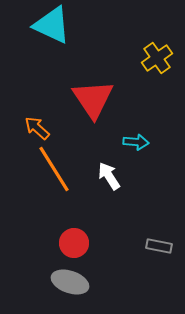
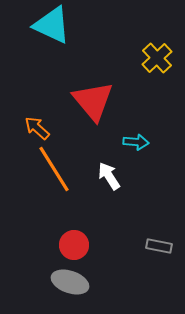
yellow cross: rotated 8 degrees counterclockwise
red triangle: moved 2 px down; rotated 6 degrees counterclockwise
red circle: moved 2 px down
